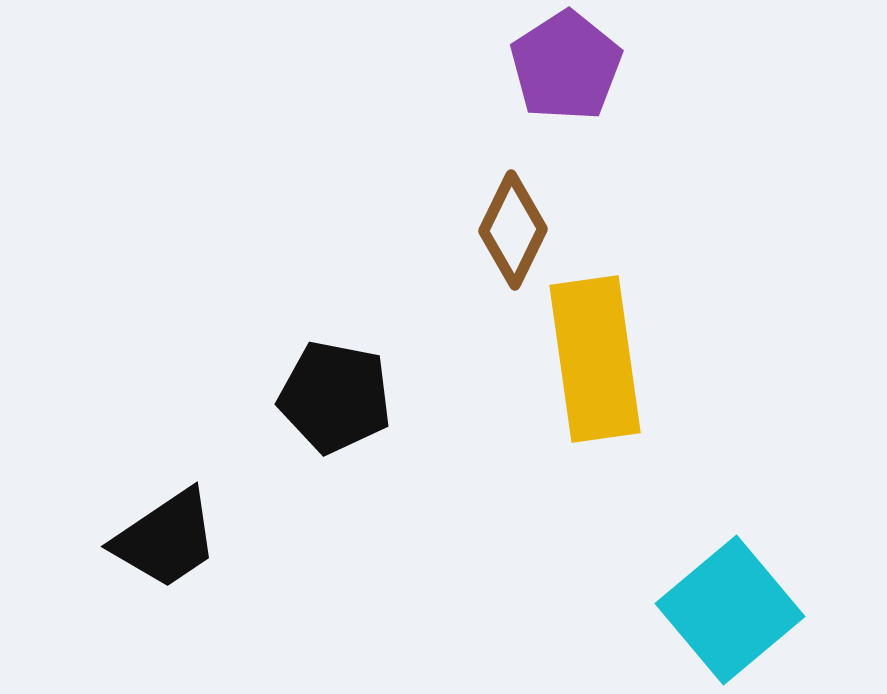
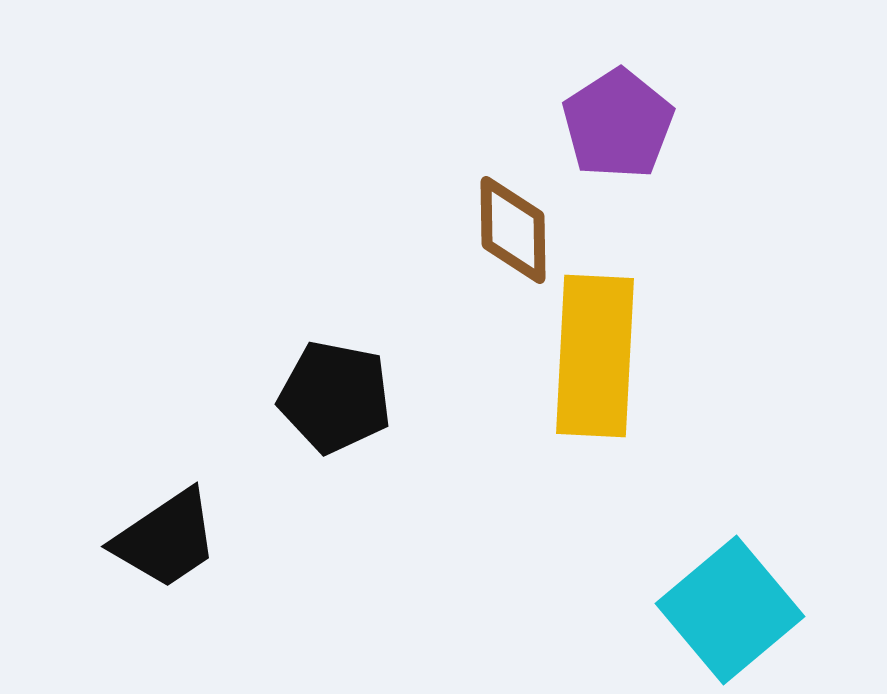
purple pentagon: moved 52 px right, 58 px down
brown diamond: rotated 27 degrees counterclockwise
yellow rectangle: moved 3 px up; rotated 11 degrees clockwise
